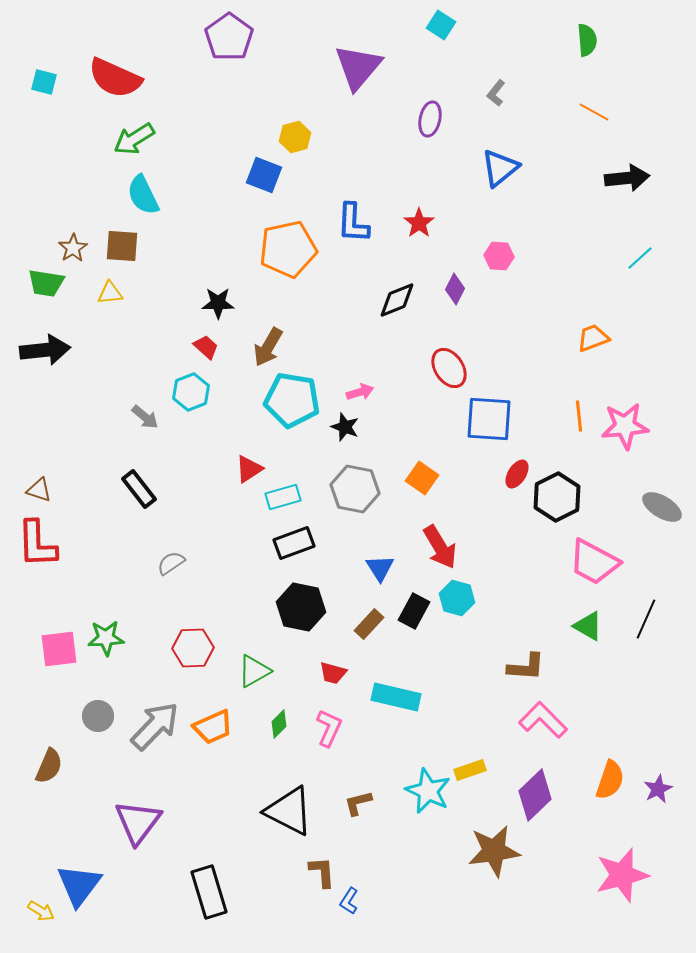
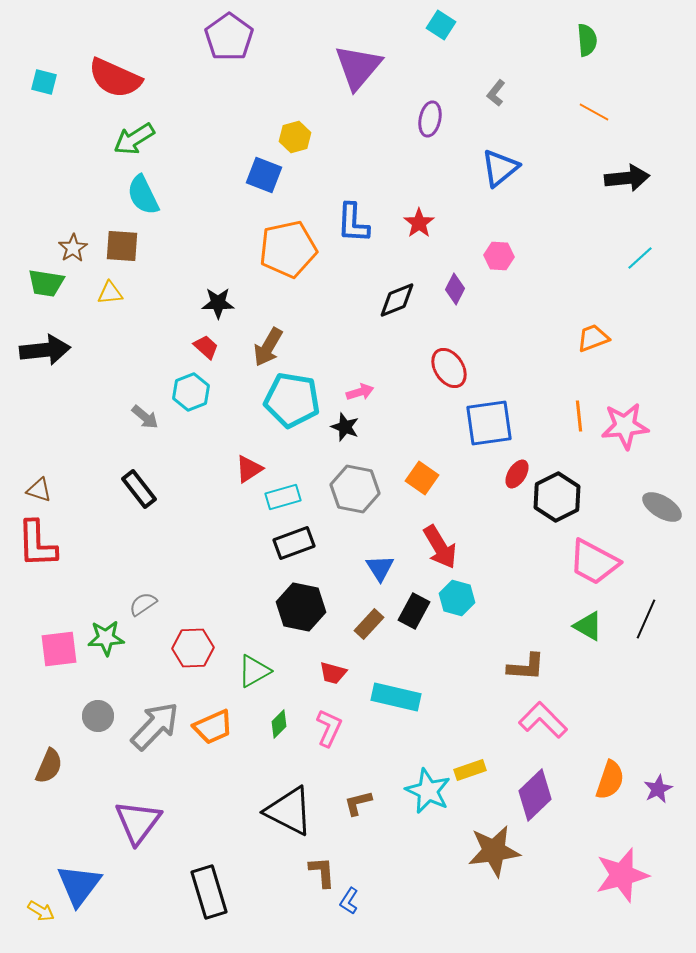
blue square at (489, 419): moved 4 px down; rotated 12 degrees counterclockwise
gray semicircle at (171, 563): moved 28 px left, 41 px down
